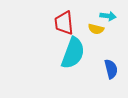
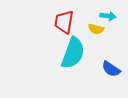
red trapezoid: moved 1 px up; rotated 15 degrees clockwise
blue semicircle: rotated 138 degrees clockwise
